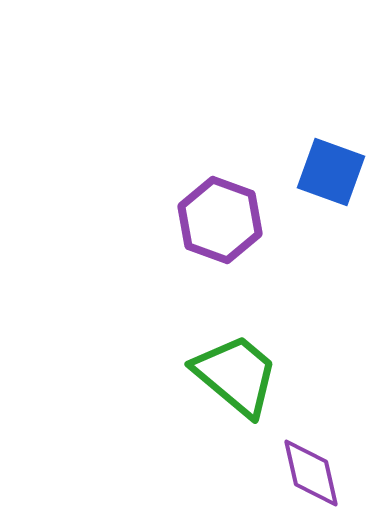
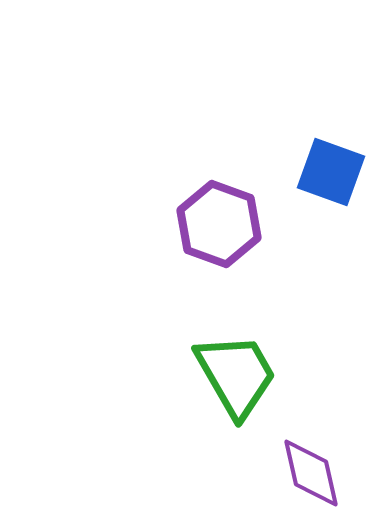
purple hexagon: moved 1 px left, 4 px down
green trapezoid: rotated 20 degrees clockwise
